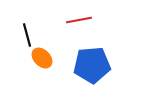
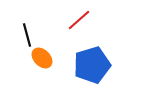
red line: rotated 30 degrees counterclockwise
blue pentagon: rotated 12 degrees counterclockwise
